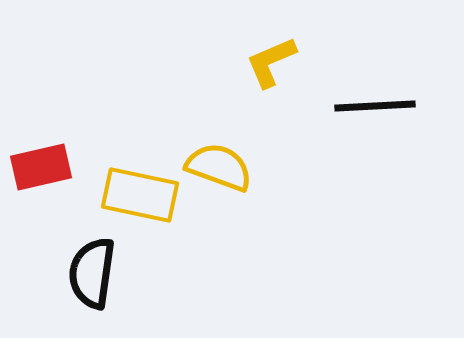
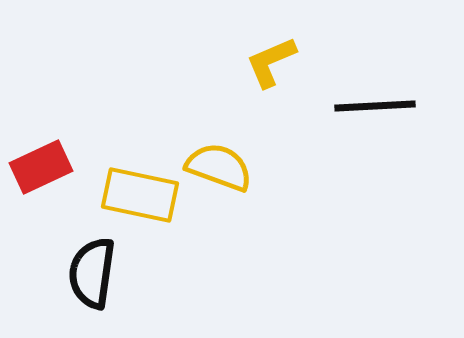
red rectangle: rotated 12 degrees counterclockwise
